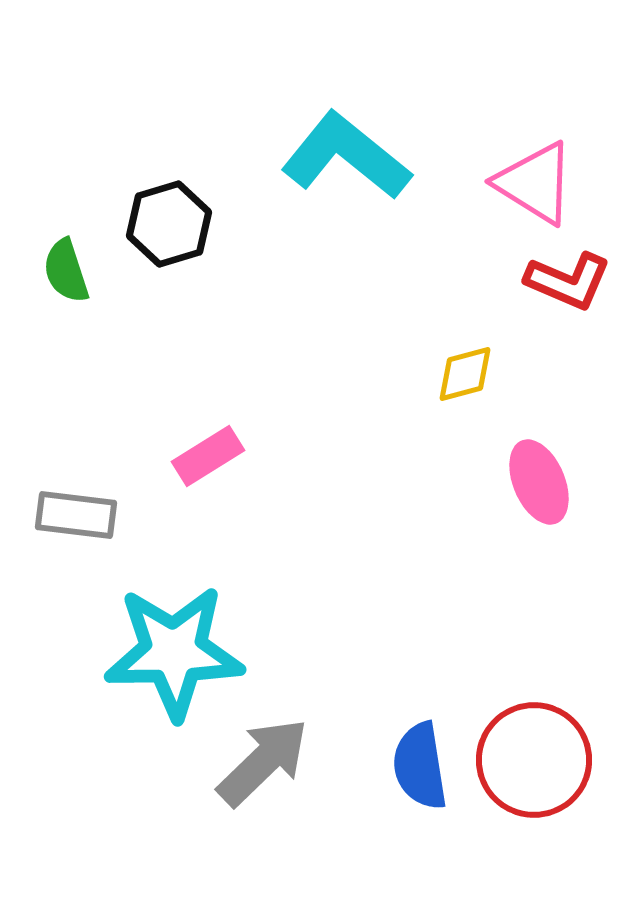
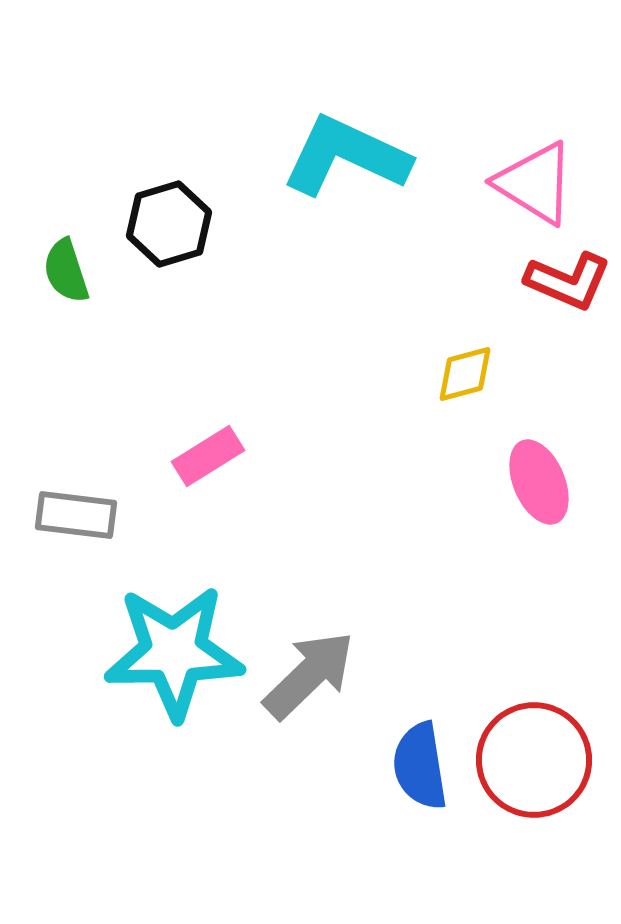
cyan L-shape: rotated 14 degrees counterclockwise
gray arrow: moved 46 px right, 87 px up
